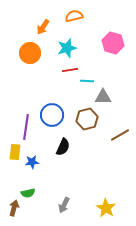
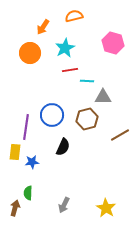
cyan star: moved 2 px left; rotated 12 degrees counterclockwise
green semicircle: rotated 104 degrees clockwise
brown arrow: moved 1 px right
